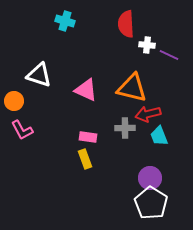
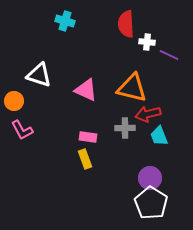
white cross: moved 3 px up
